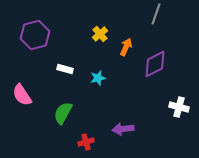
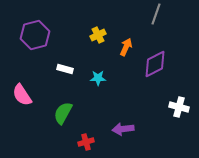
yellow cross: moved 2 px left, 1 px down; rotated 14 degrees clockwise
cyan star: rotated 14 degrees clockwise
